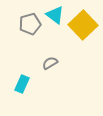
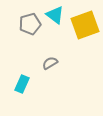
yellow square: moved 2 px right; rotated 24 degrees clockwise
